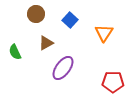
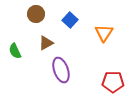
green semicircle: moved 1 px up
purple ellipse: moved 2 px left, 2 px down; rotated 55 degrees counterclockwise
